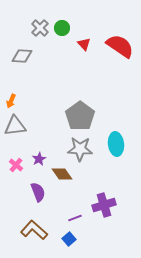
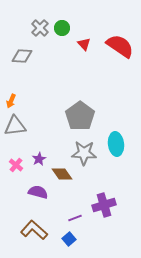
gray star: moved 4 px right, 4 px down
purple semicircle: rotated 54 degrees counterclockwise
